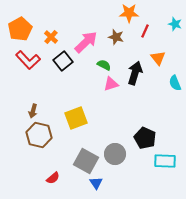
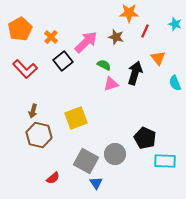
red L-shape: moved 3 px left, 9 px down
